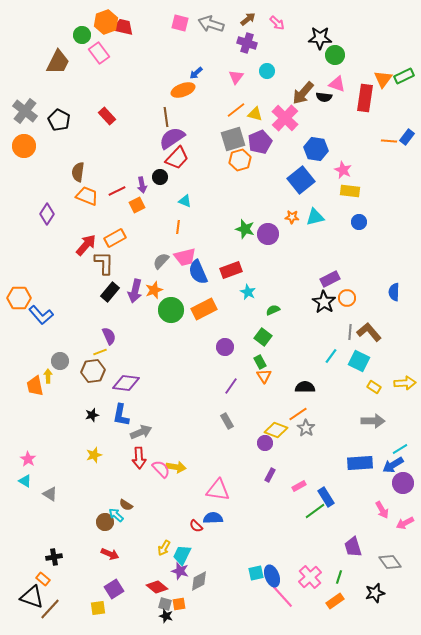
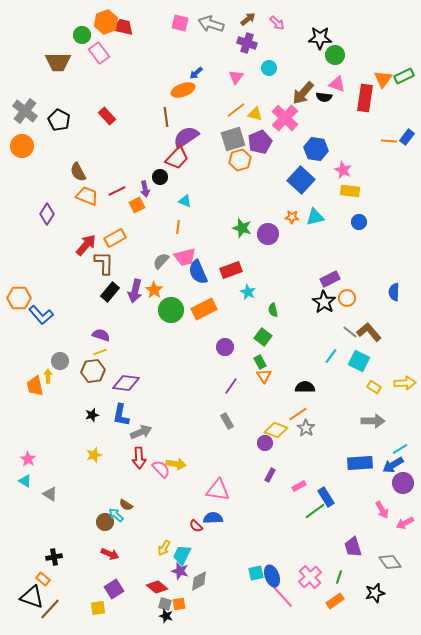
brown trapezoid at (58, 62): rotated 64 degrees clockwise
cyan circle at (267, 71): moved 2 px right, 3 px up
purple semicircle at (172, 138): moved 14 px right, 1 px up
orange circle at (24, 146): moved 2 px left
brown semicircle at (78, 172): rotated 36 degrees counterclockwise
blue square at (301, 180): rotated 8 degrees counterclockwise
purple arrow at (142, 185): moved 3 px right, 4 px down
green star at (245, 229): moved 3 px left, 1 px up
orange star at (154, 290): rotated 18 degrees counterclockwise
green semicircle at (273, 310): rotated 80 degrees counterclockwise
gray line at (350, 332): rotated 56 degrees counterclockwise
purple semicircle at (109, 336): moved 8 px left, 1 px up; rotated 48 degrees counterclockwise
yellow arrow at (176, 467): moved 3 px up
